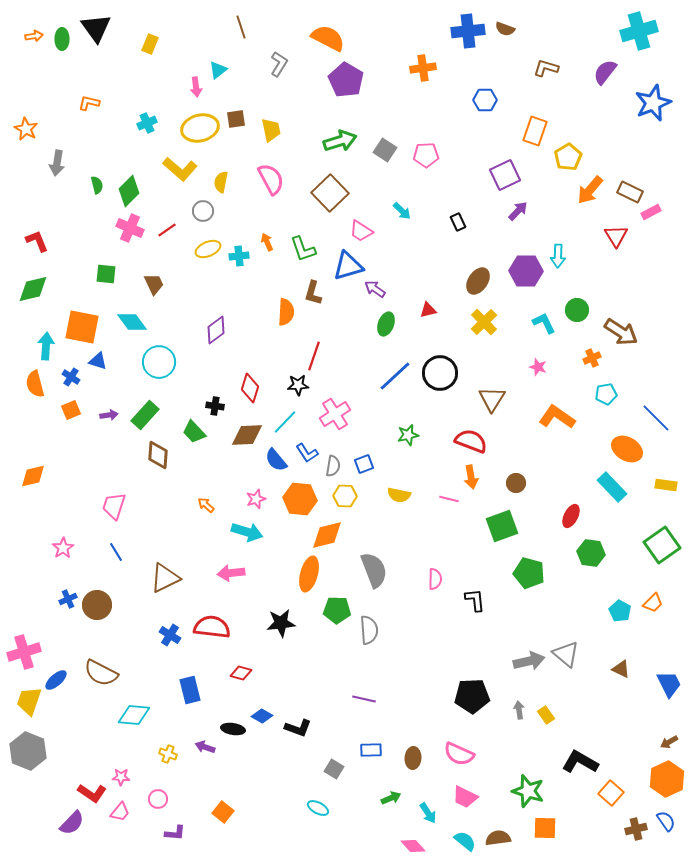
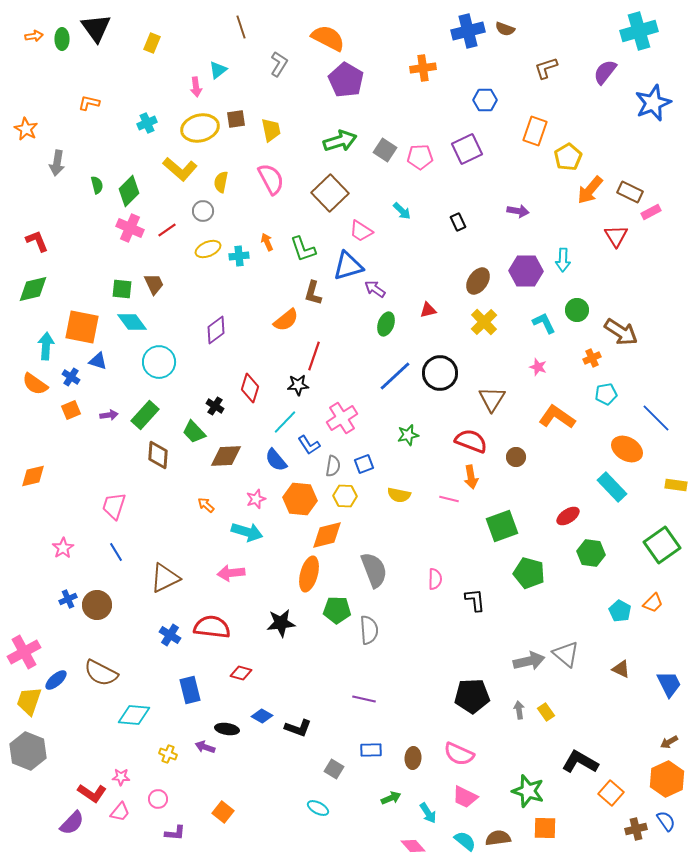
blue cross at (468, 31): rotated 8 degrees counterclockwise
yellow rectangle at (150, 44): moved 2 px right, 1 px up
brown L-shape at (546, 68): rotated 35 degrees counterclockwise
pink pentagon at (426, 155): moved 6 px left, 2 px down
purple square at (505, 175): moved 38 px left, 26 px up
purple arrow at (518, 211): rotated 55 degrees clockwise
cyan arrow at (558, 256): moved 5 px right, 4 px down
green square at (106, 274): moved 16 px right, 15 px down
orange semicircle at (286, 312): moved 8 px down; rotated 48 degrees clockwise
orange semicircle at (35, 384): rotated 40 degrees counterclockwise
black cross at (215, 406): rotated 24 degrees clockwise
pink cross at (335, 414): moved 7 px right, 4 px down
brown diamond at (247, 435): moved 21 px left, 21 px down
blue L-shape at (307, 453): moved 2 px right, 8 px up
brown circle at (516, 483): moved 26 px up
yellow rectangle at (666, 485): moved 10 px right
red ellipse at (571, 516): moved 3 px left; rotated 30 degrees clockwise
pink cross at (24, 652): rotated 12 degrees counterclockwise
yellow rectangle at (546, 715): moved 3 px up
black ellipse at (233, 729): moved 6 px left
